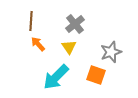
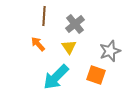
brown line: moved 13 px right, 5 px up
gray star: moved 1 px left, 1 px up
